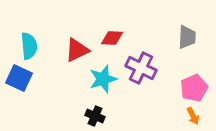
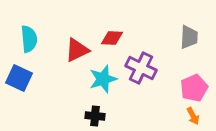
gray trapezoid: moved 2 px right
cyan semicircle: moved 7 px up
black cross: rotated 18 degrees counterclockwise
